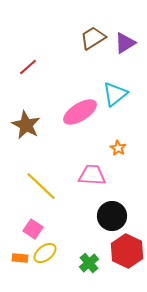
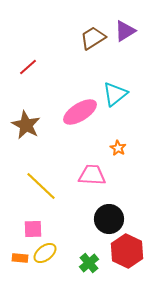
purple triangle: moved 12 px up
black circle: moved 3 px left, 3 px down
pink square: rotated 36 degrees counterclockwise
